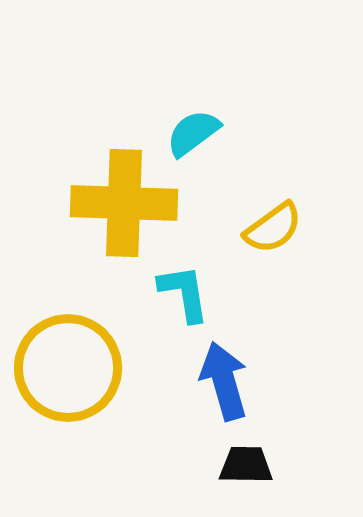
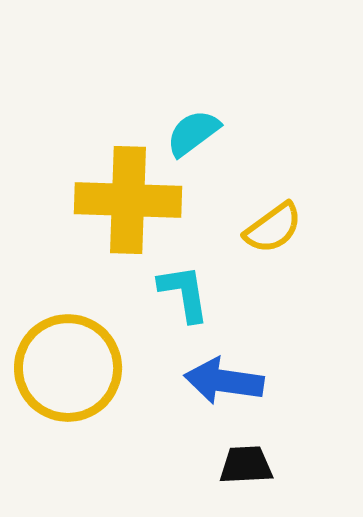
yellow cross: moved 4 px right, 3 px up
blue arrow: rotated 66 degrees counterclockwise
black trapezoid: rotated 4 degrees counterclockwise
